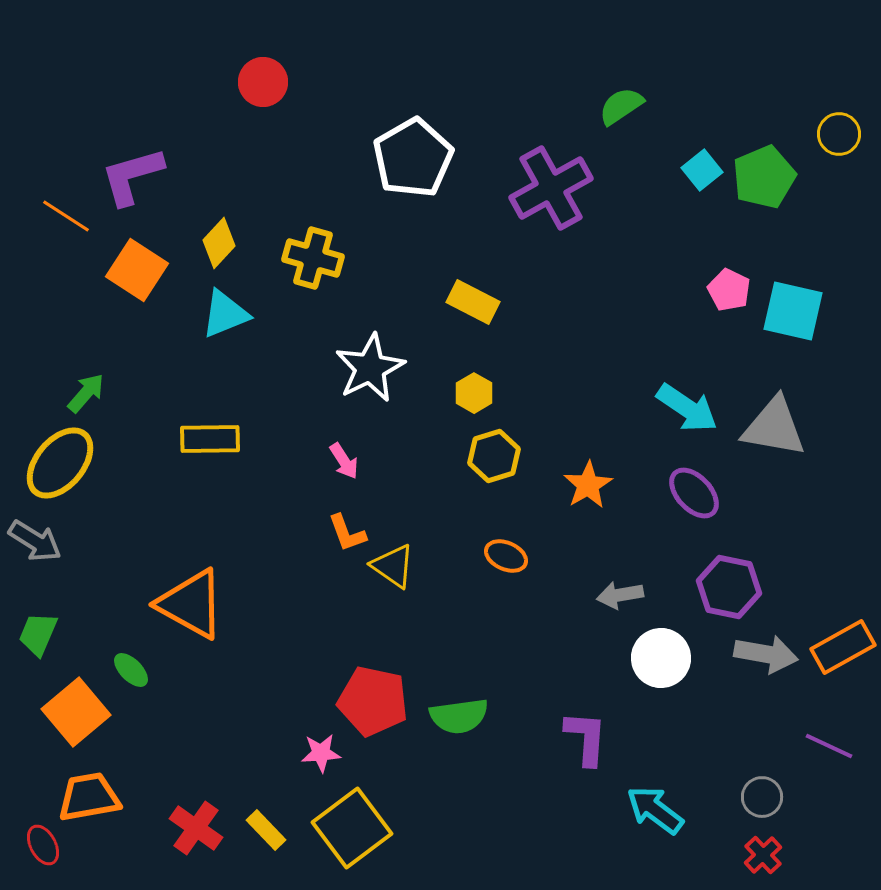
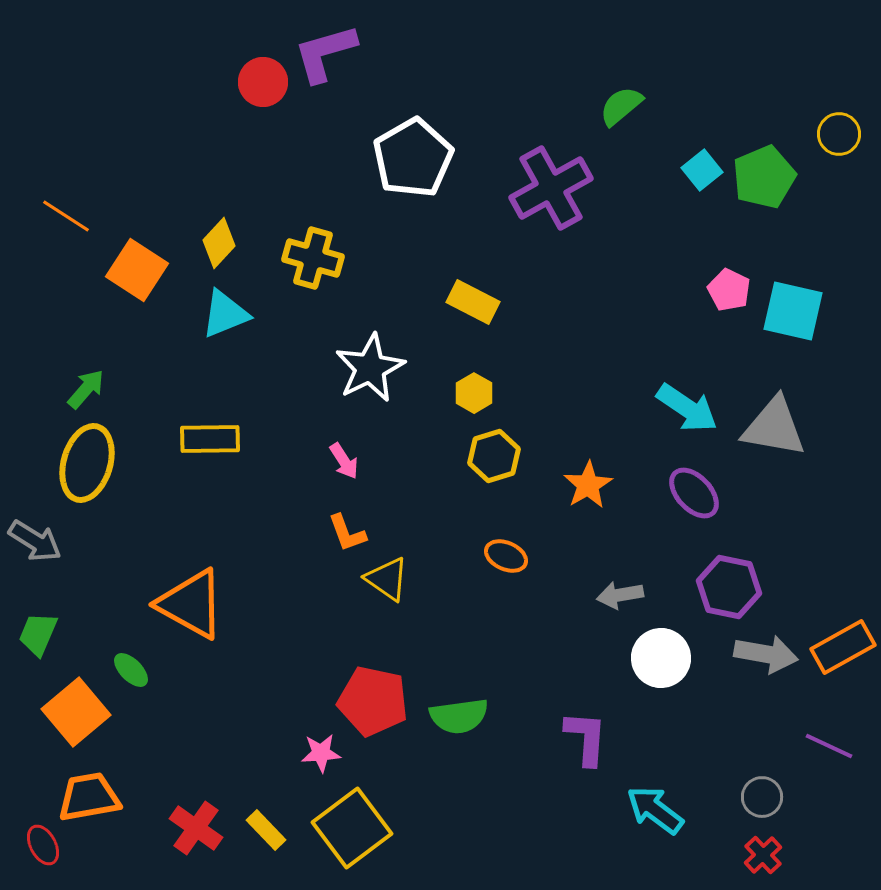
green semicircle at (621, 106): rotated 6 degrees counterclockwise
purple L-shape at (132, 176): moved 193 px right, 123 px up
green arrow at (86, 393): moved 4 px up
yellow ellipse at (60, 463): moved 27 px right; rotated 24 degrees counterclockwise
yellow triangle at (393, 566): moved 6 px left, 13 px down
